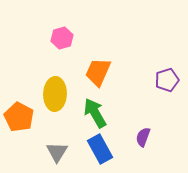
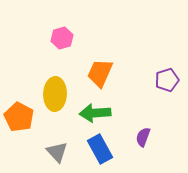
orange trapezoid: moved 2 px right, 1 px down
green arrow: rotated 64 degrees counterclockwise
gray triangle: rotated 15 degrees counterclockwise
